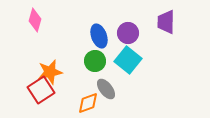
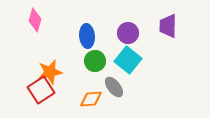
purple trapezoid: moved 2 px right, 4 px down
blue ellipse: moved 12 px left; rotated 15 degrees clockwise
gray ellipse: moved 8 px right, 2 px up
orange diamond: moved 3 px right, 4 px up; rotated 15 degrees clockwise
